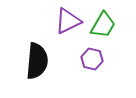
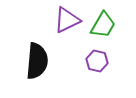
purple triangle: moved 1 px left, 1 px up
purple hexagon: moved 5 px right, 2 px down
